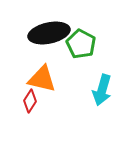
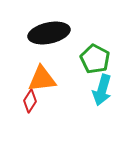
green pentagon: moved 14 px right, 15 px down
orange triangle: rotated 20 degrees counterclockwise
